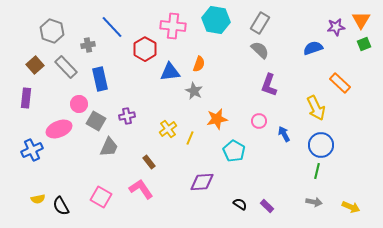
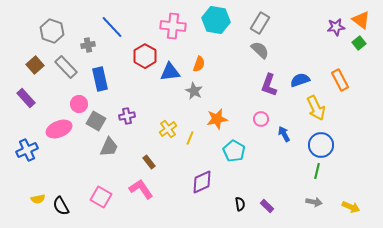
orange triangle at (361, 20): rotated 24 degrees counterclockwise
green square at (364, 44): moved 5 px left, 1 px up; rotated 16 degrees counterclockwise
blue semicircle at (313, 48): moved 13 px left, 32 px down
red hexagon at (145, 49): moved 7 px down
orange rectangle at (340, 83): moved 3 px up; rotated 20 degrees clockwise
purple rectangle at (26, 98): rotated 48 degrees counterclockwise
pink circle at (259, 121): moved 2 px right, 2 px up
blue cross at (32, 150): moved 5 px left
purple diamond at (202, 182): rotated 20 degrees counterclockwise
black semicircle at (240, 204): rotated 48 degrees clockwise
